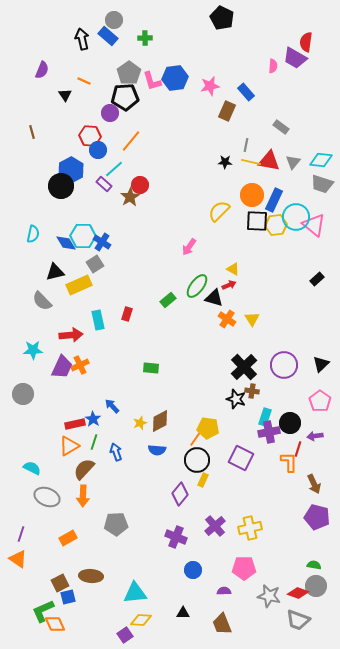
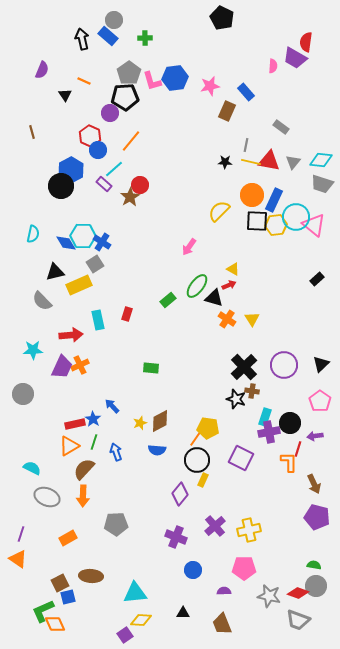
red hexagon at (90, 136): rotated 20 degrees clockwise
yellow cross at (250, 528): moved 1 px left, 2 px down
